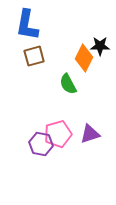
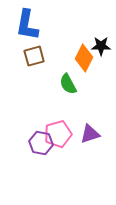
black star: moved 1 px right
purple hexagon: moved 1 px up
